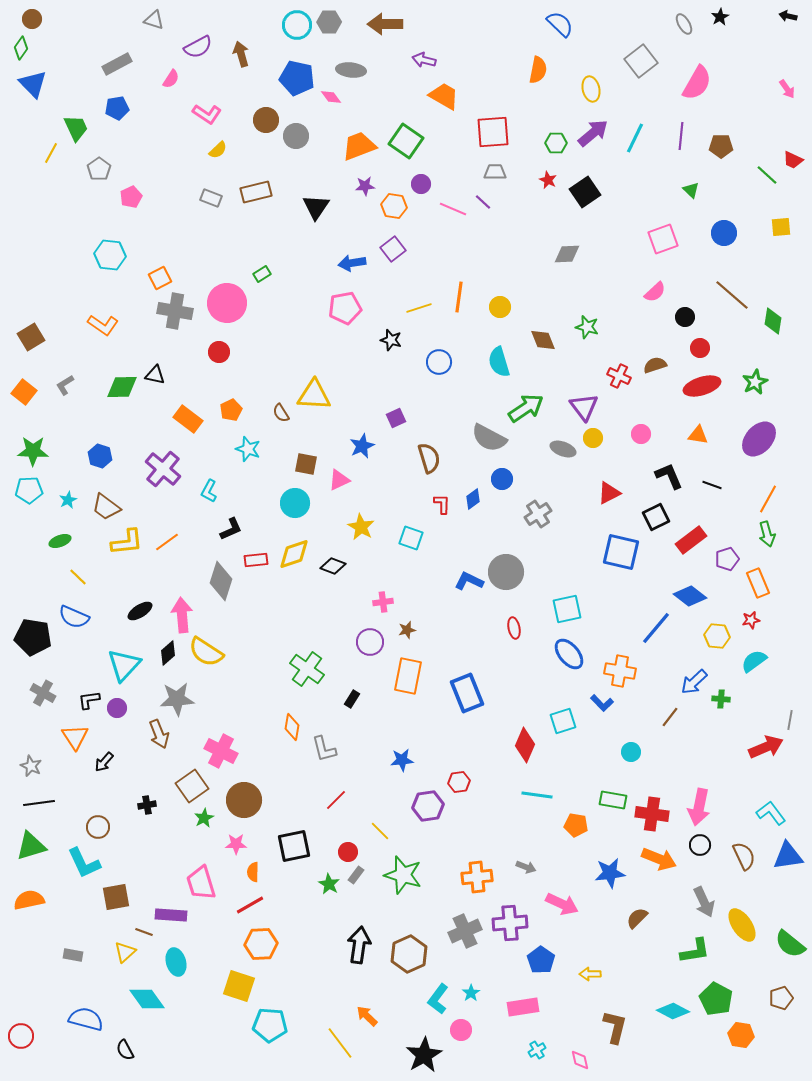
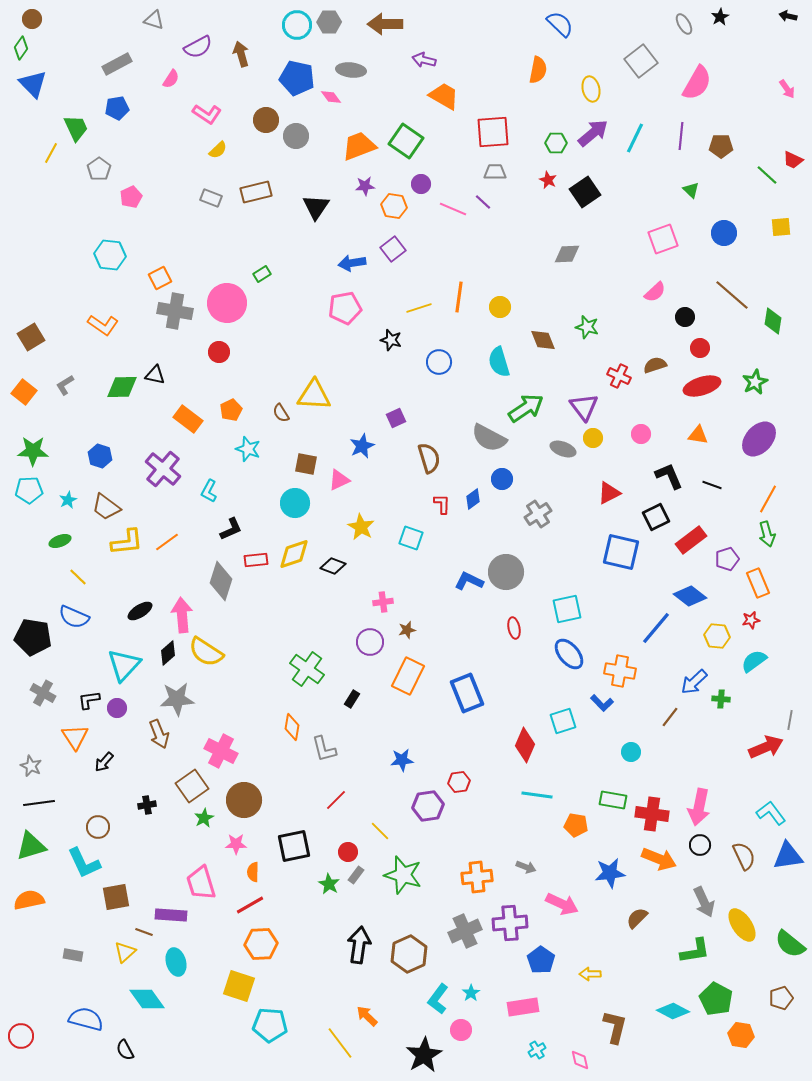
orange rectangle at (408, 676): rotated 15 degrees clockwise
